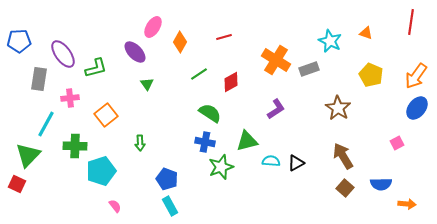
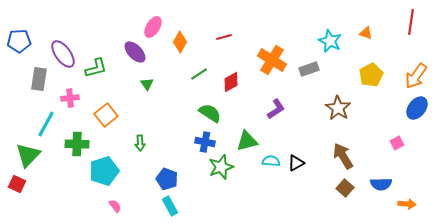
orange cross at (276, 60): moved 4 px left
yellow pentagon at (371, 75): rotated 20 degrees clockwise
green cross at (75, 146): moved 2 px right, 2 px up
cyan pentagon at (101, 171): moved 3 px right
